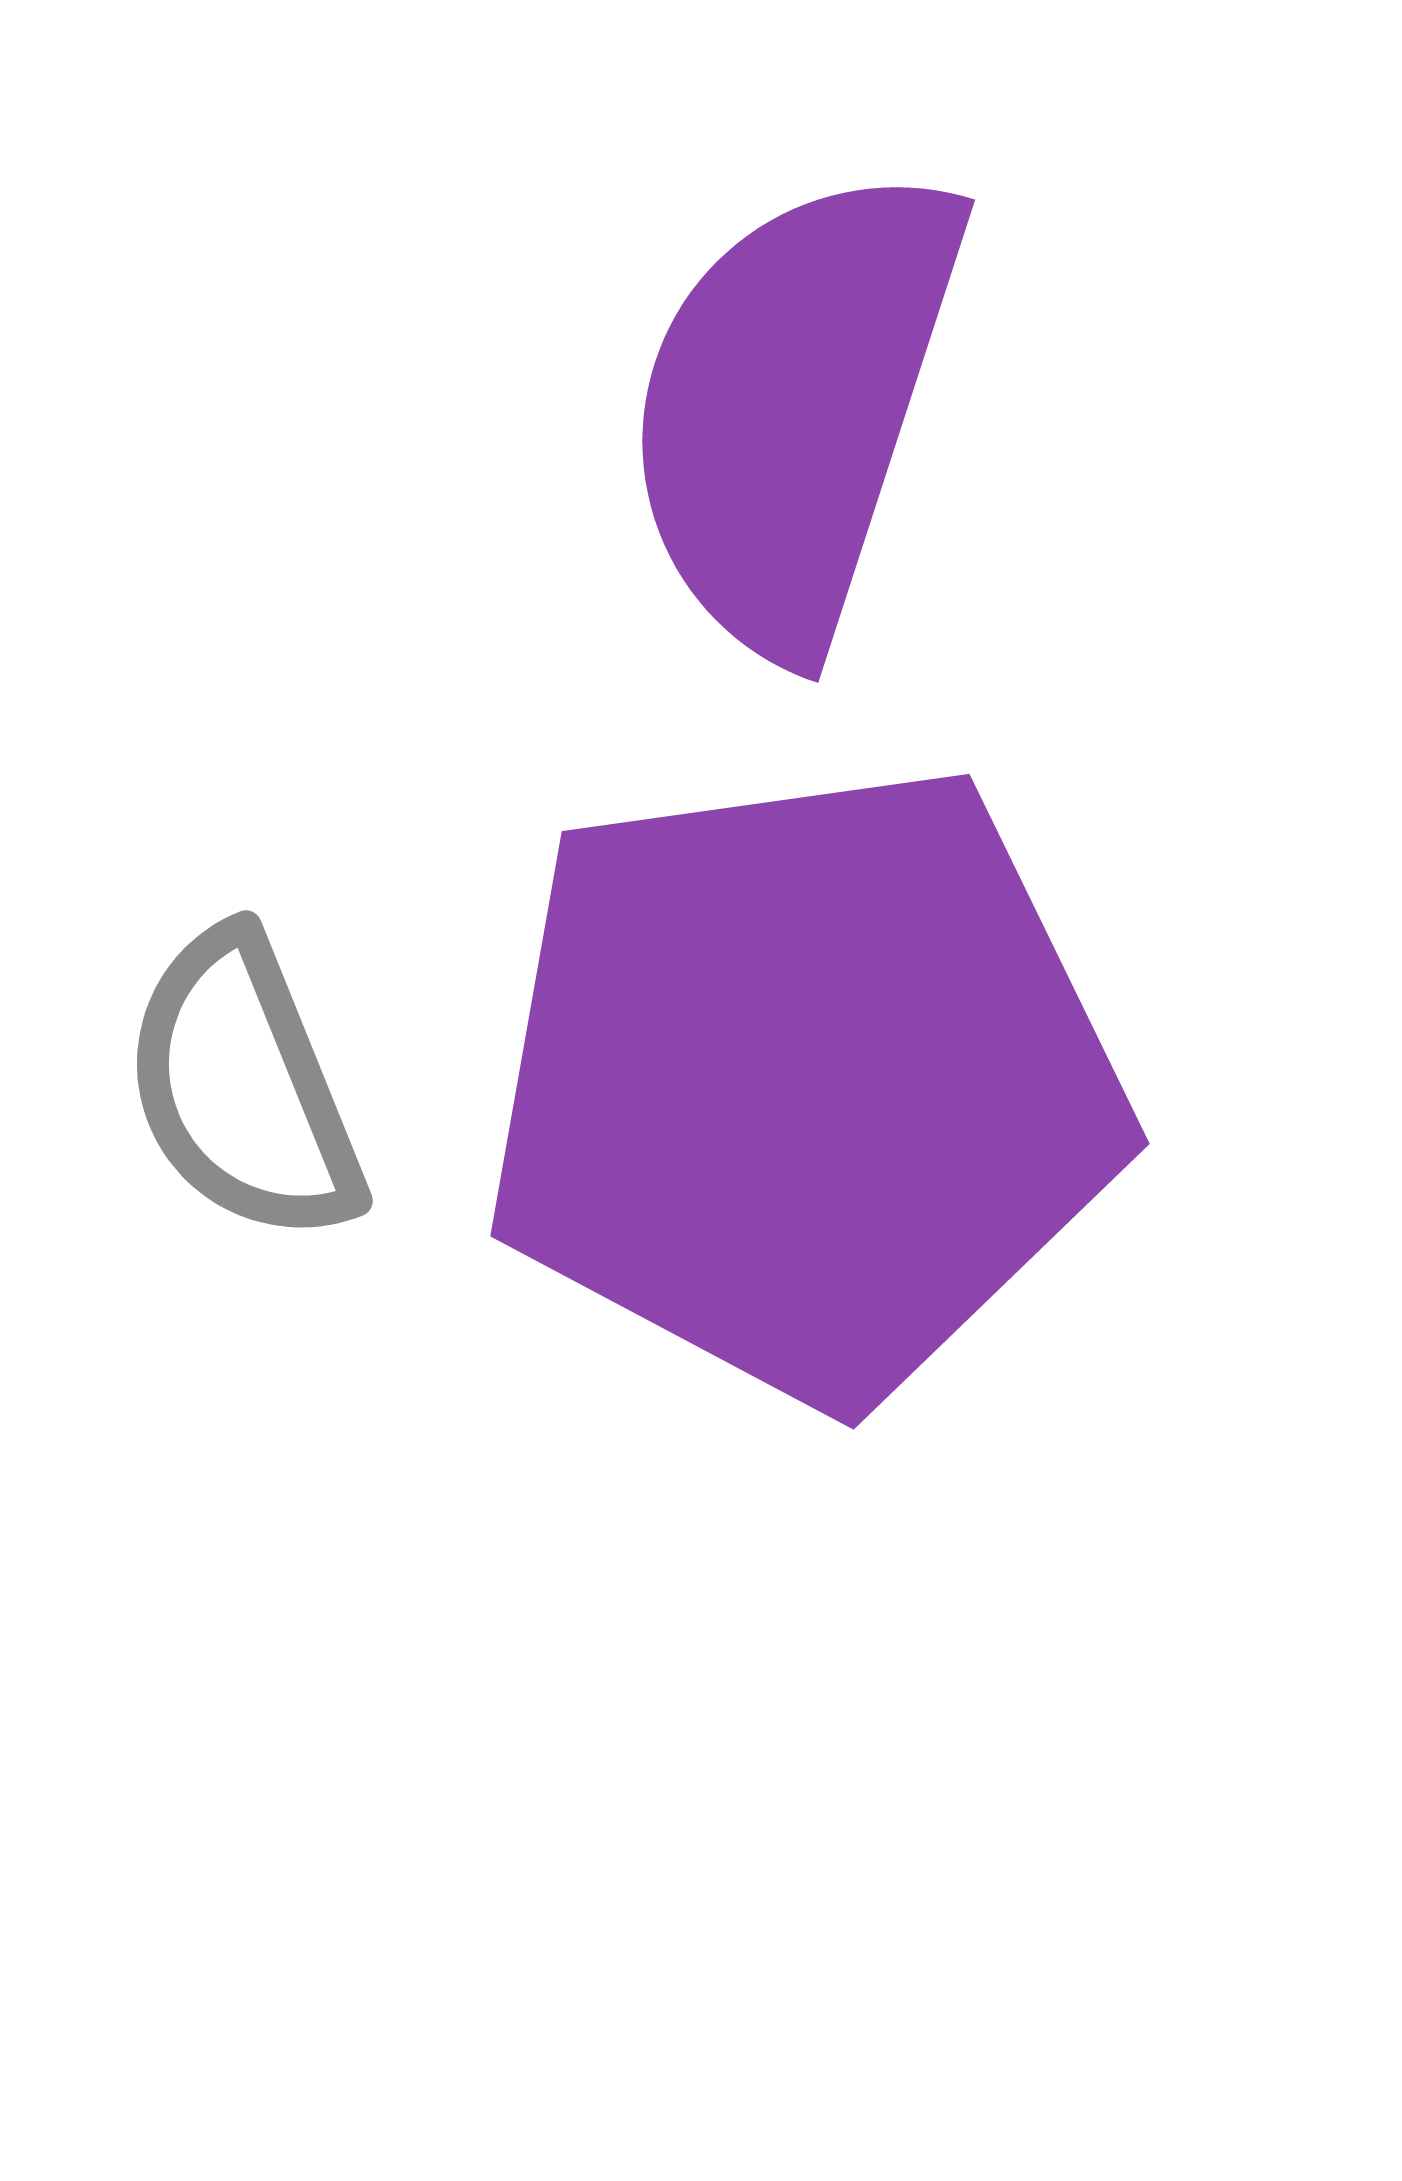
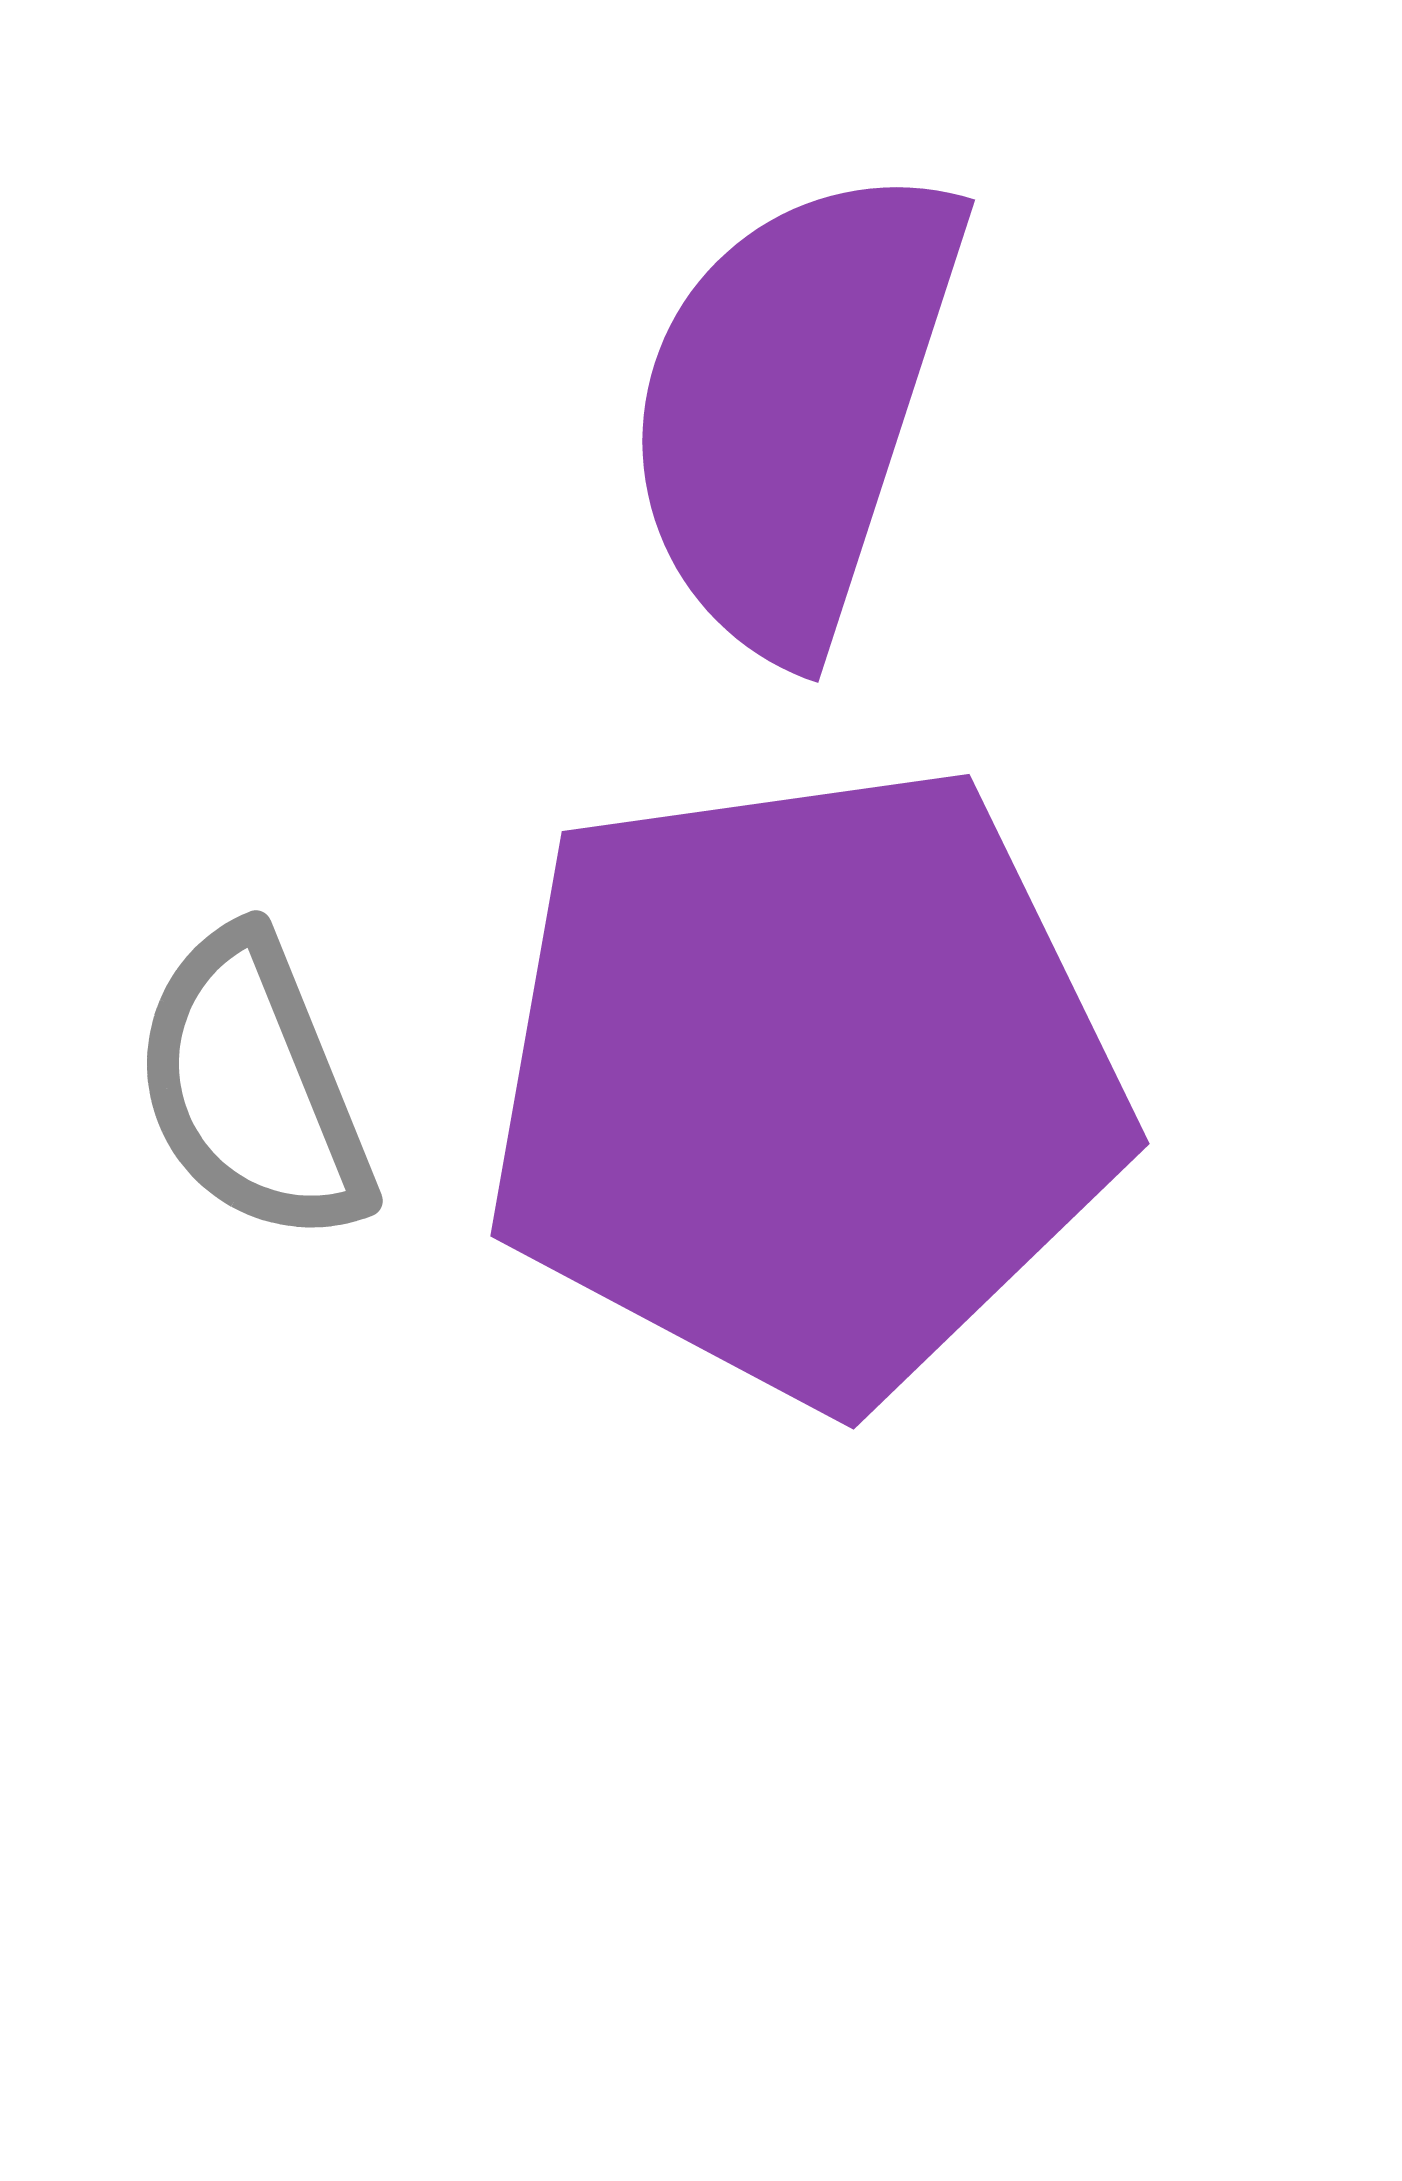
gray semicircle: moved 10 px right
